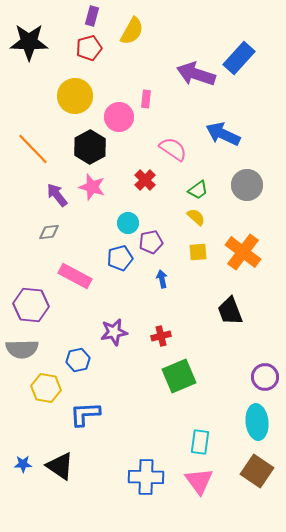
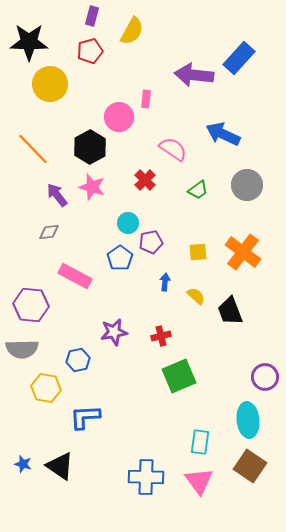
red pentagon at (89, 48): moved 1 px right, 3 px down
purple arrow at (196, 74): moved 2 px left, 1 px down; rotated 12 degrees counterclockwise
yellow circle at (75, 96): moved 25 px left, 12 px up
yellow semicircle at (196, 217): moved 79 px down
blue pentagon at (120, 258): rotated 20 degrees counterclockwise
blue arrow at (162, 279): moved 3 px right, 3 px down; rotated 18 degrees clockwise
blue L-shape at (85, 414): moved 3 px down
cyan ellipse at (257, 422): moved 9 px left, 2 px up
blue star at (23, 464): rotated 18 degrees clockwise
brown square at (257, 471): moved 7 px left, 5 px up
